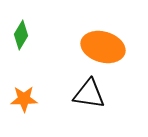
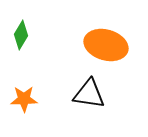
orange ellipse: moved 3 px right, 2 px up
